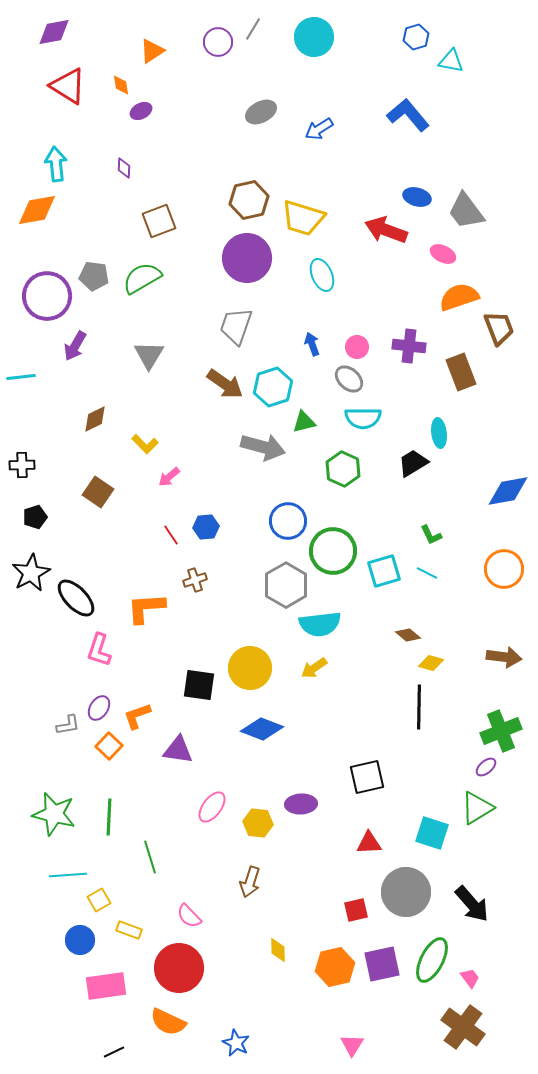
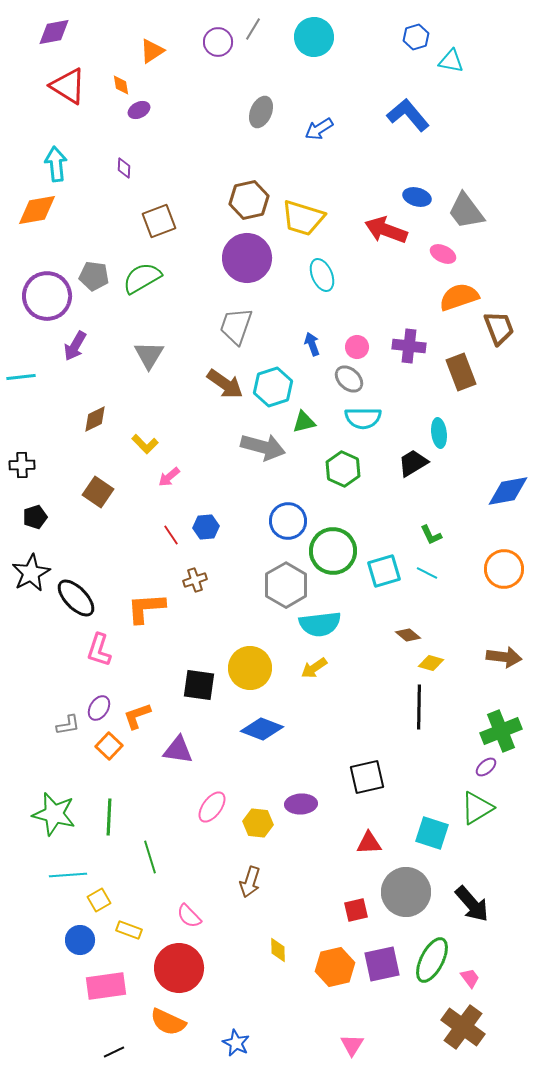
purple ellipse at (141, 111): moved 2 px left, 1 px up
gray ellipse at (261, 112): rotated 40 degrees counterclockwise
